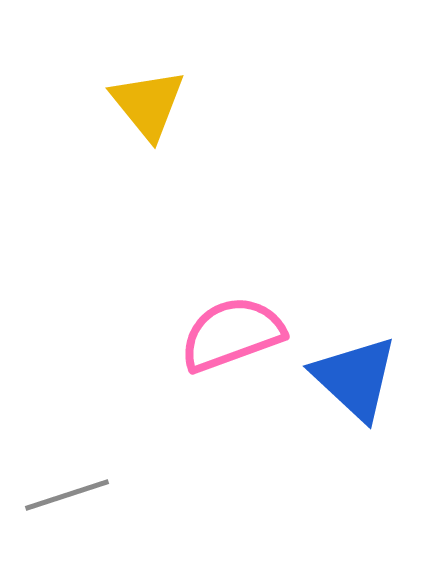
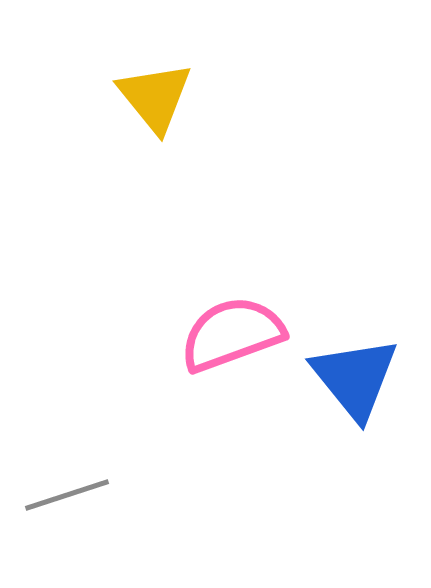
yellow triangle: moved 7 px right, 7 px up
blue triangle: rotated 8 degrees clockwise
